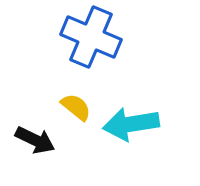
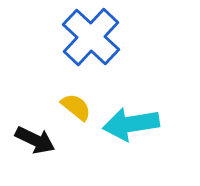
blue cross: rotated 20 degrees clockwise
